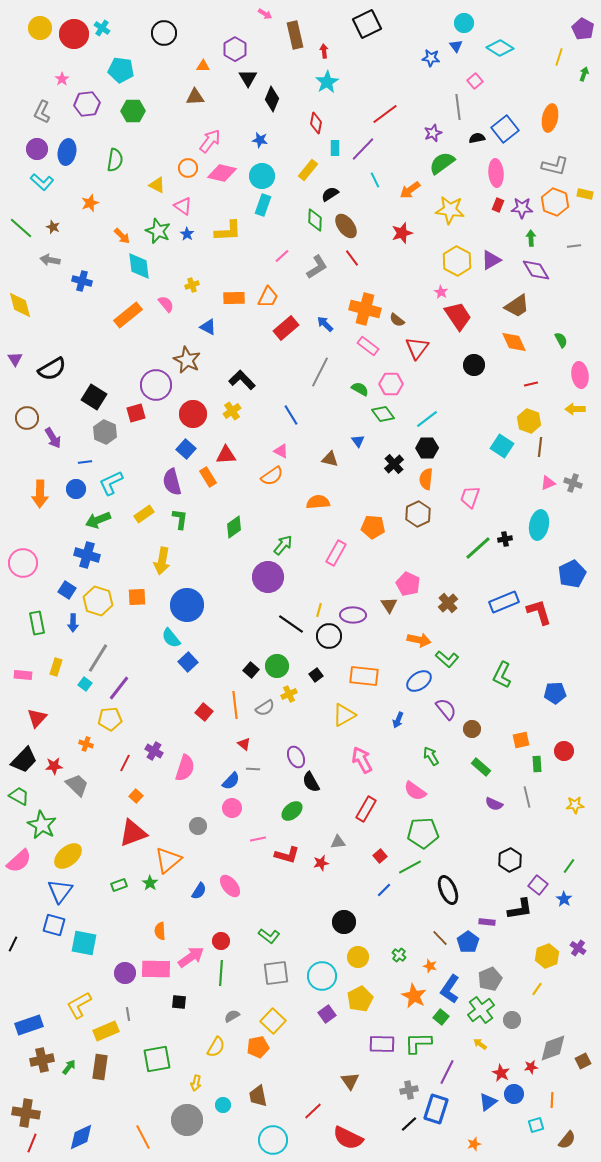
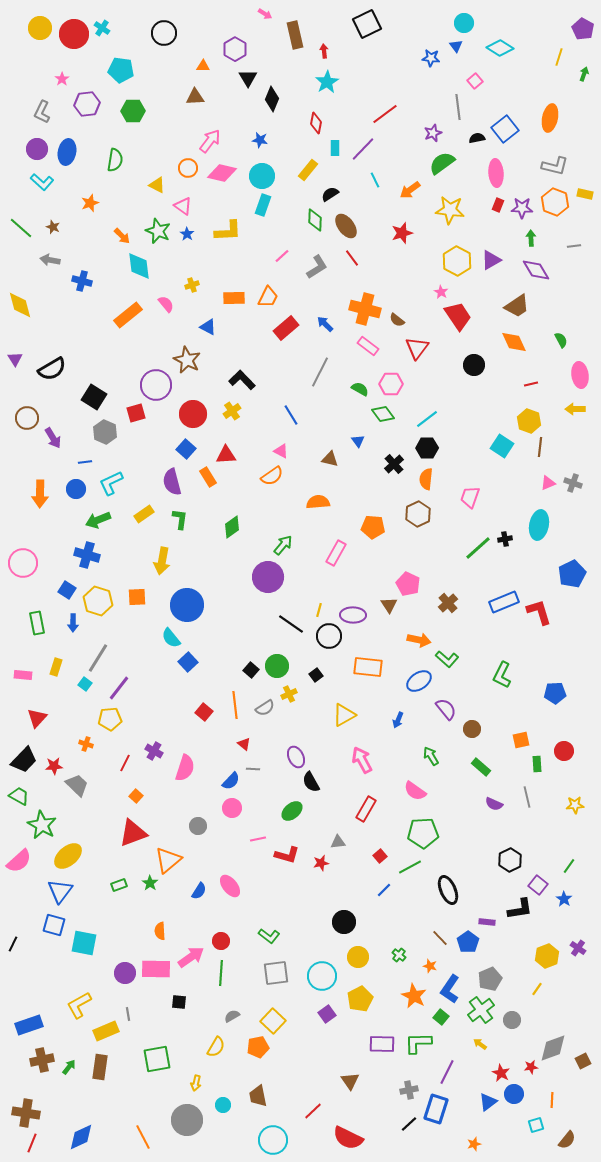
green diamond at (234, 527): moved 2 px left
orange rectangle at (364, 676): moved 4 px right, 9 px up
